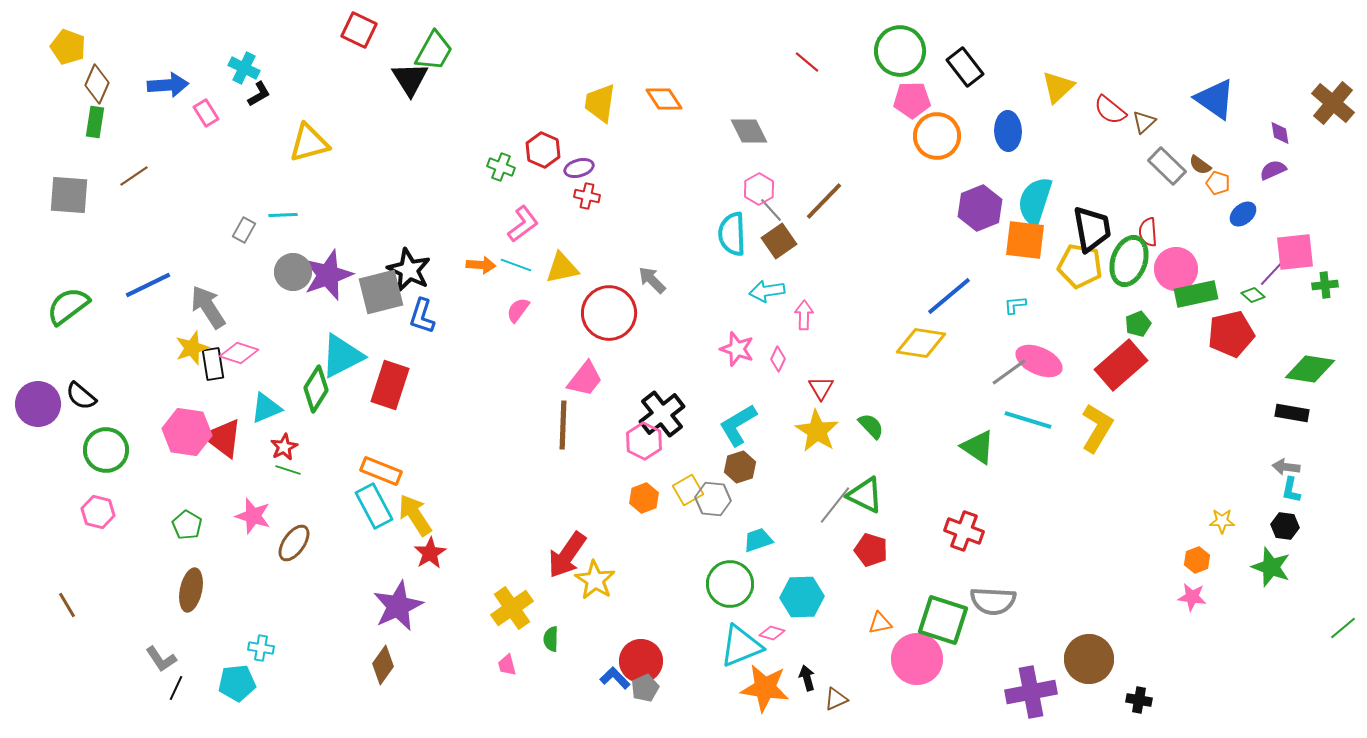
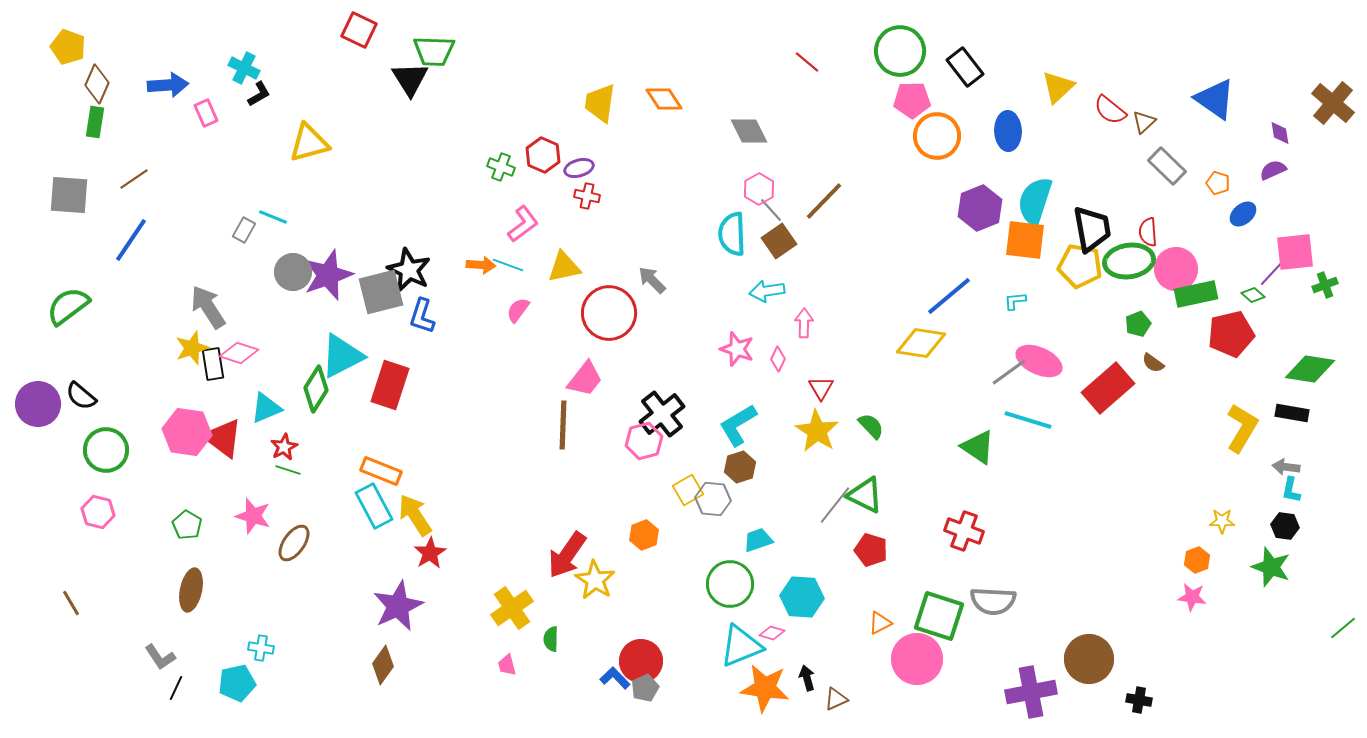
green trapezoid at (434, 51): rotated 63 degrees clockwise
pink rectangle at (206, 113): rotated 8 degrees clockwise
red hexagon at (543, 150): moved 5 px down
brown semicircle at (1200, 165): moved 47 px left, 198 px down
brown line at (134, 176): moved 3 px down
cyan line at (283, 215): moved 10 px left, 2 px down; rotated 24 degrees clockwise
green ellipse at (1129, 261): rotated 63 degrees clockwise
cyan line at (516, 265): moved 8 px left
yellow triangle at (562, 268): moved 2 px right, 1 px up
blue line at (148, 285): moved 17 px left, 45 px up; rotated 30 degrees counterclockwise
green cross at (1325, 285): rotated 15 degrees counterclockwise
cyan L-shape at (1015, 305): moved 4 px up
pink arrow at (804, 315): moved 8 px down
red rectangle at (1121, 365): moved 13 px left, 23 px down
yellow L-shape at (1097, 428): moved 145 px right
pink hexagon at (644, 441): rotated 18 degrees clockwise
orange hexagon at (644, 498): moved 37 px down
cyan hexagon at (802, 597): rotated 6 degrees clockwise
brown line at (67, 605): moved 4 px right, 2 px up
green square at (943, 620): moved 4 px left, 4 px up
orange triangle at (880, 623): rotated 15 degrees counterclockwise
gray L-shape at (161, 659): moved 1 px left, 2 px up
cyan pentagon at (237, 683): rotated 6 degrees counterclockwise
